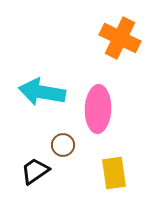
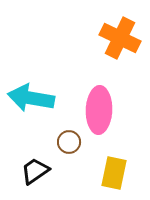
cyan arrow: moved 11 px left, 6 px down
pink ellipse: moved 1 px right, 1 px down
brown circle: moved 6 px right, 3 px up
yellow rectangle: rotated 20 degrees clockwise
